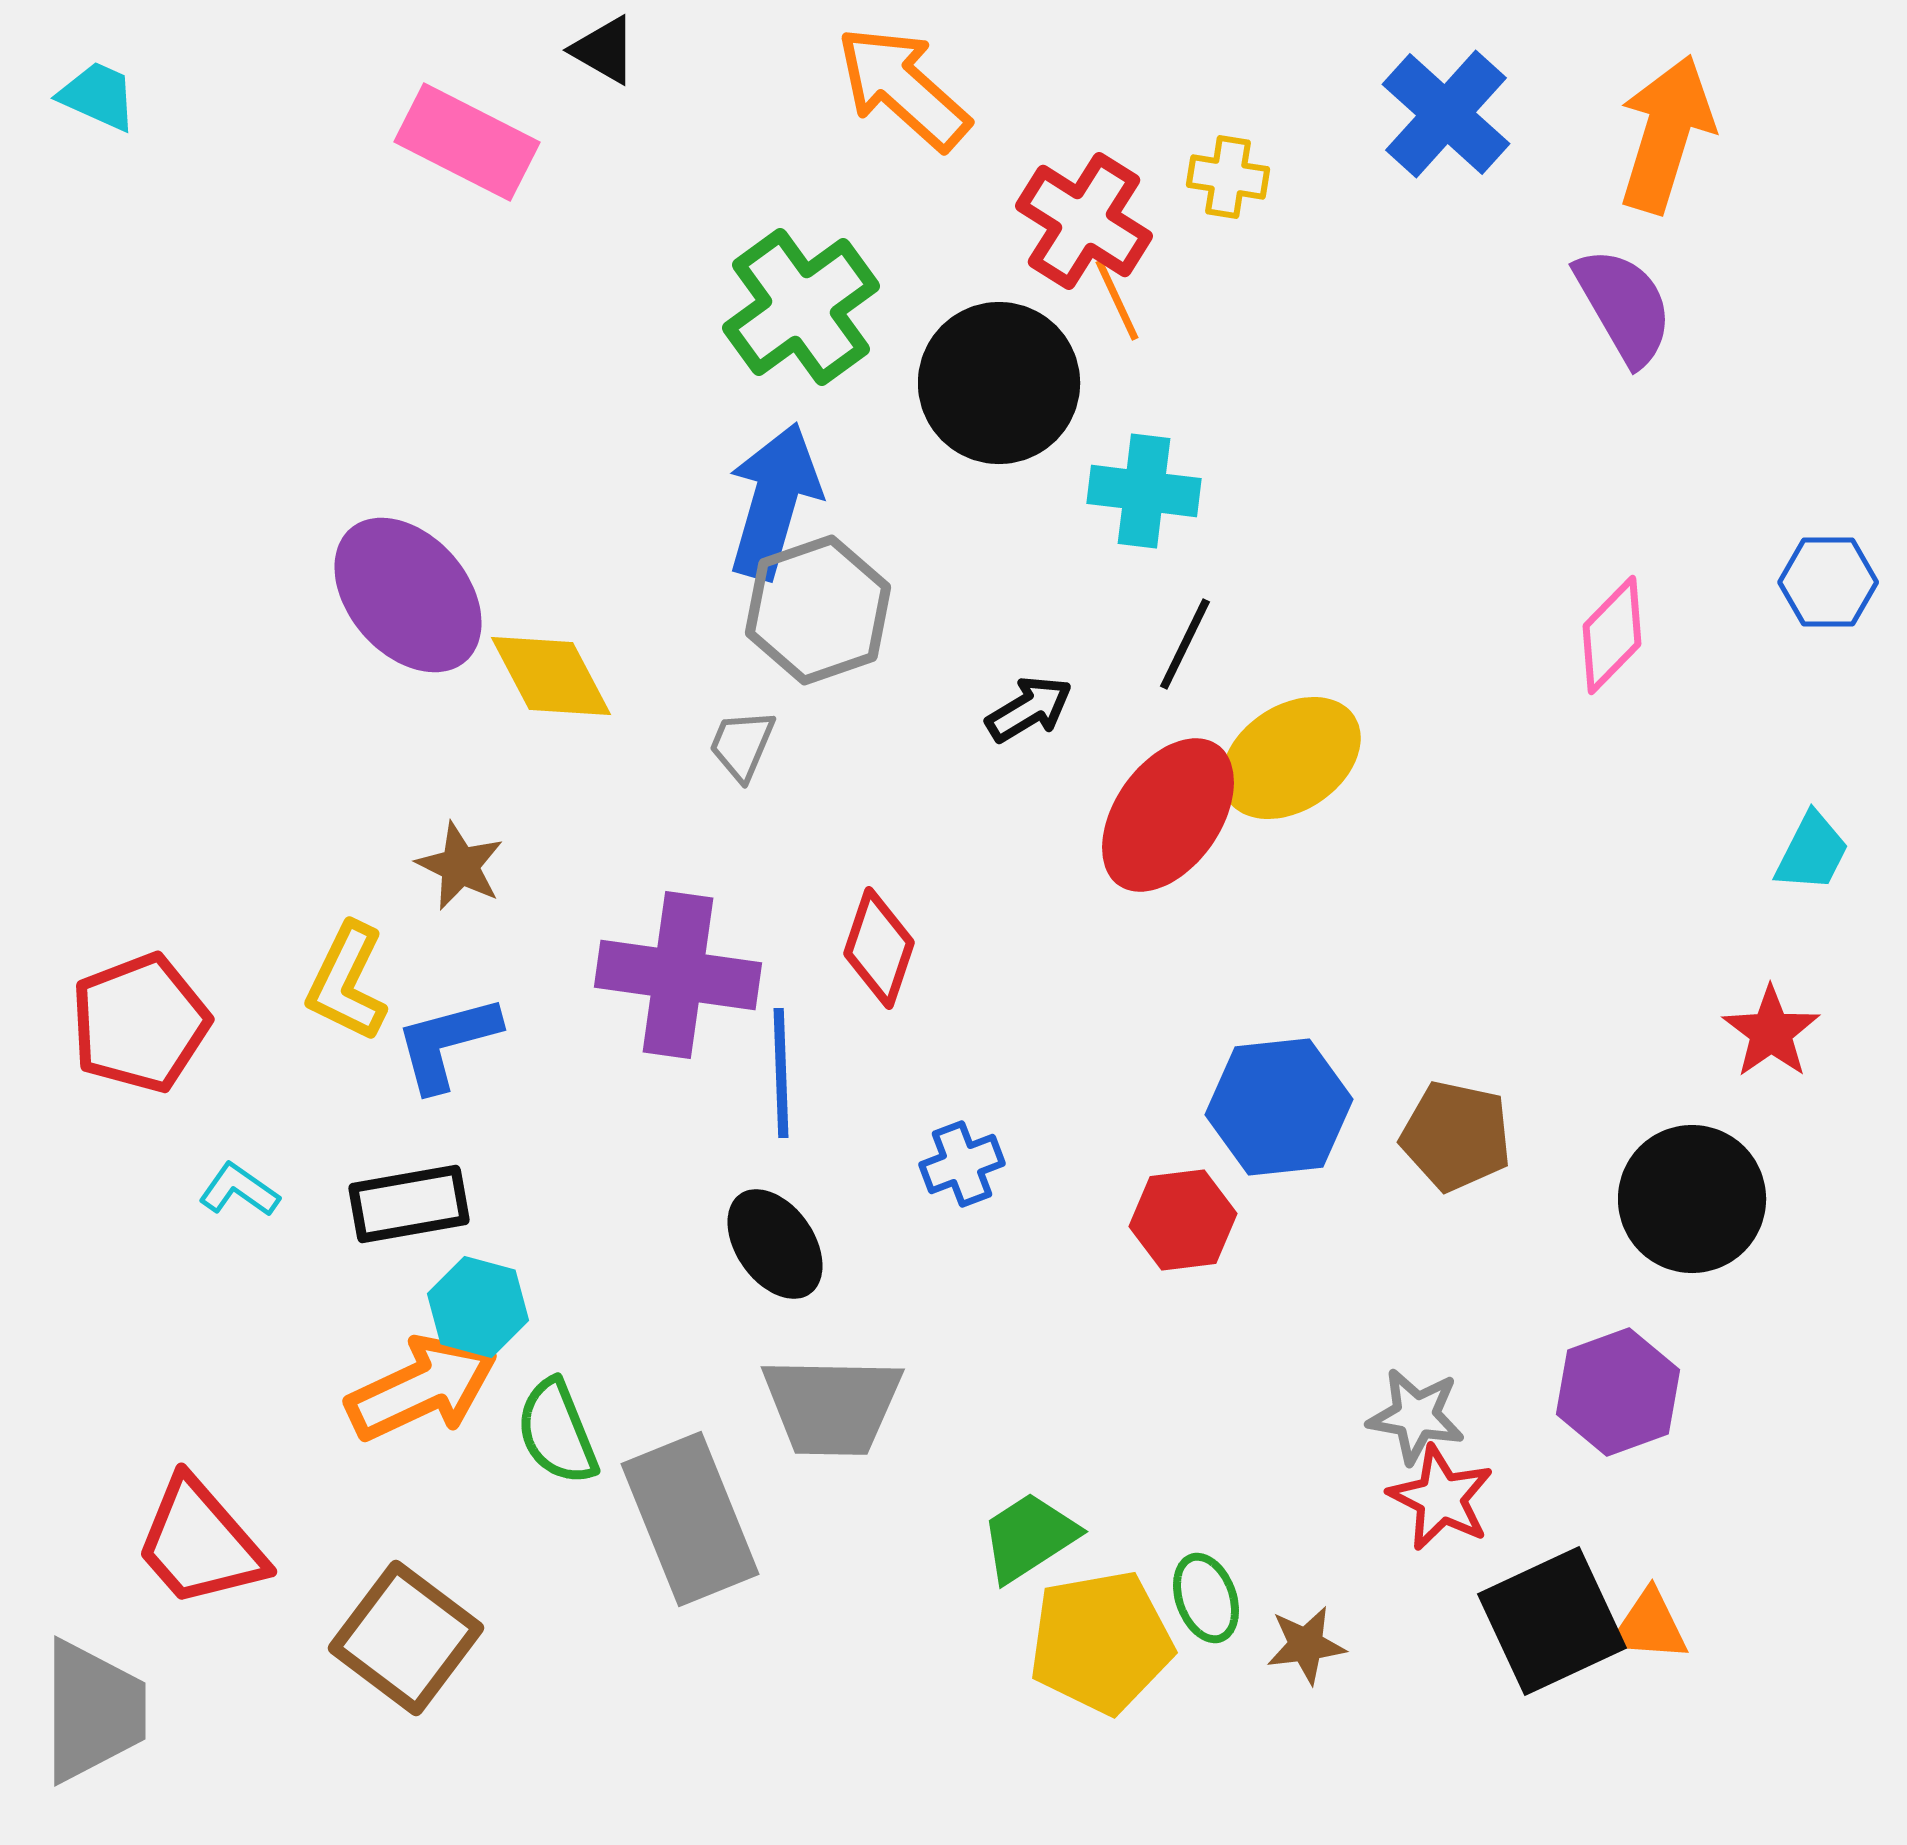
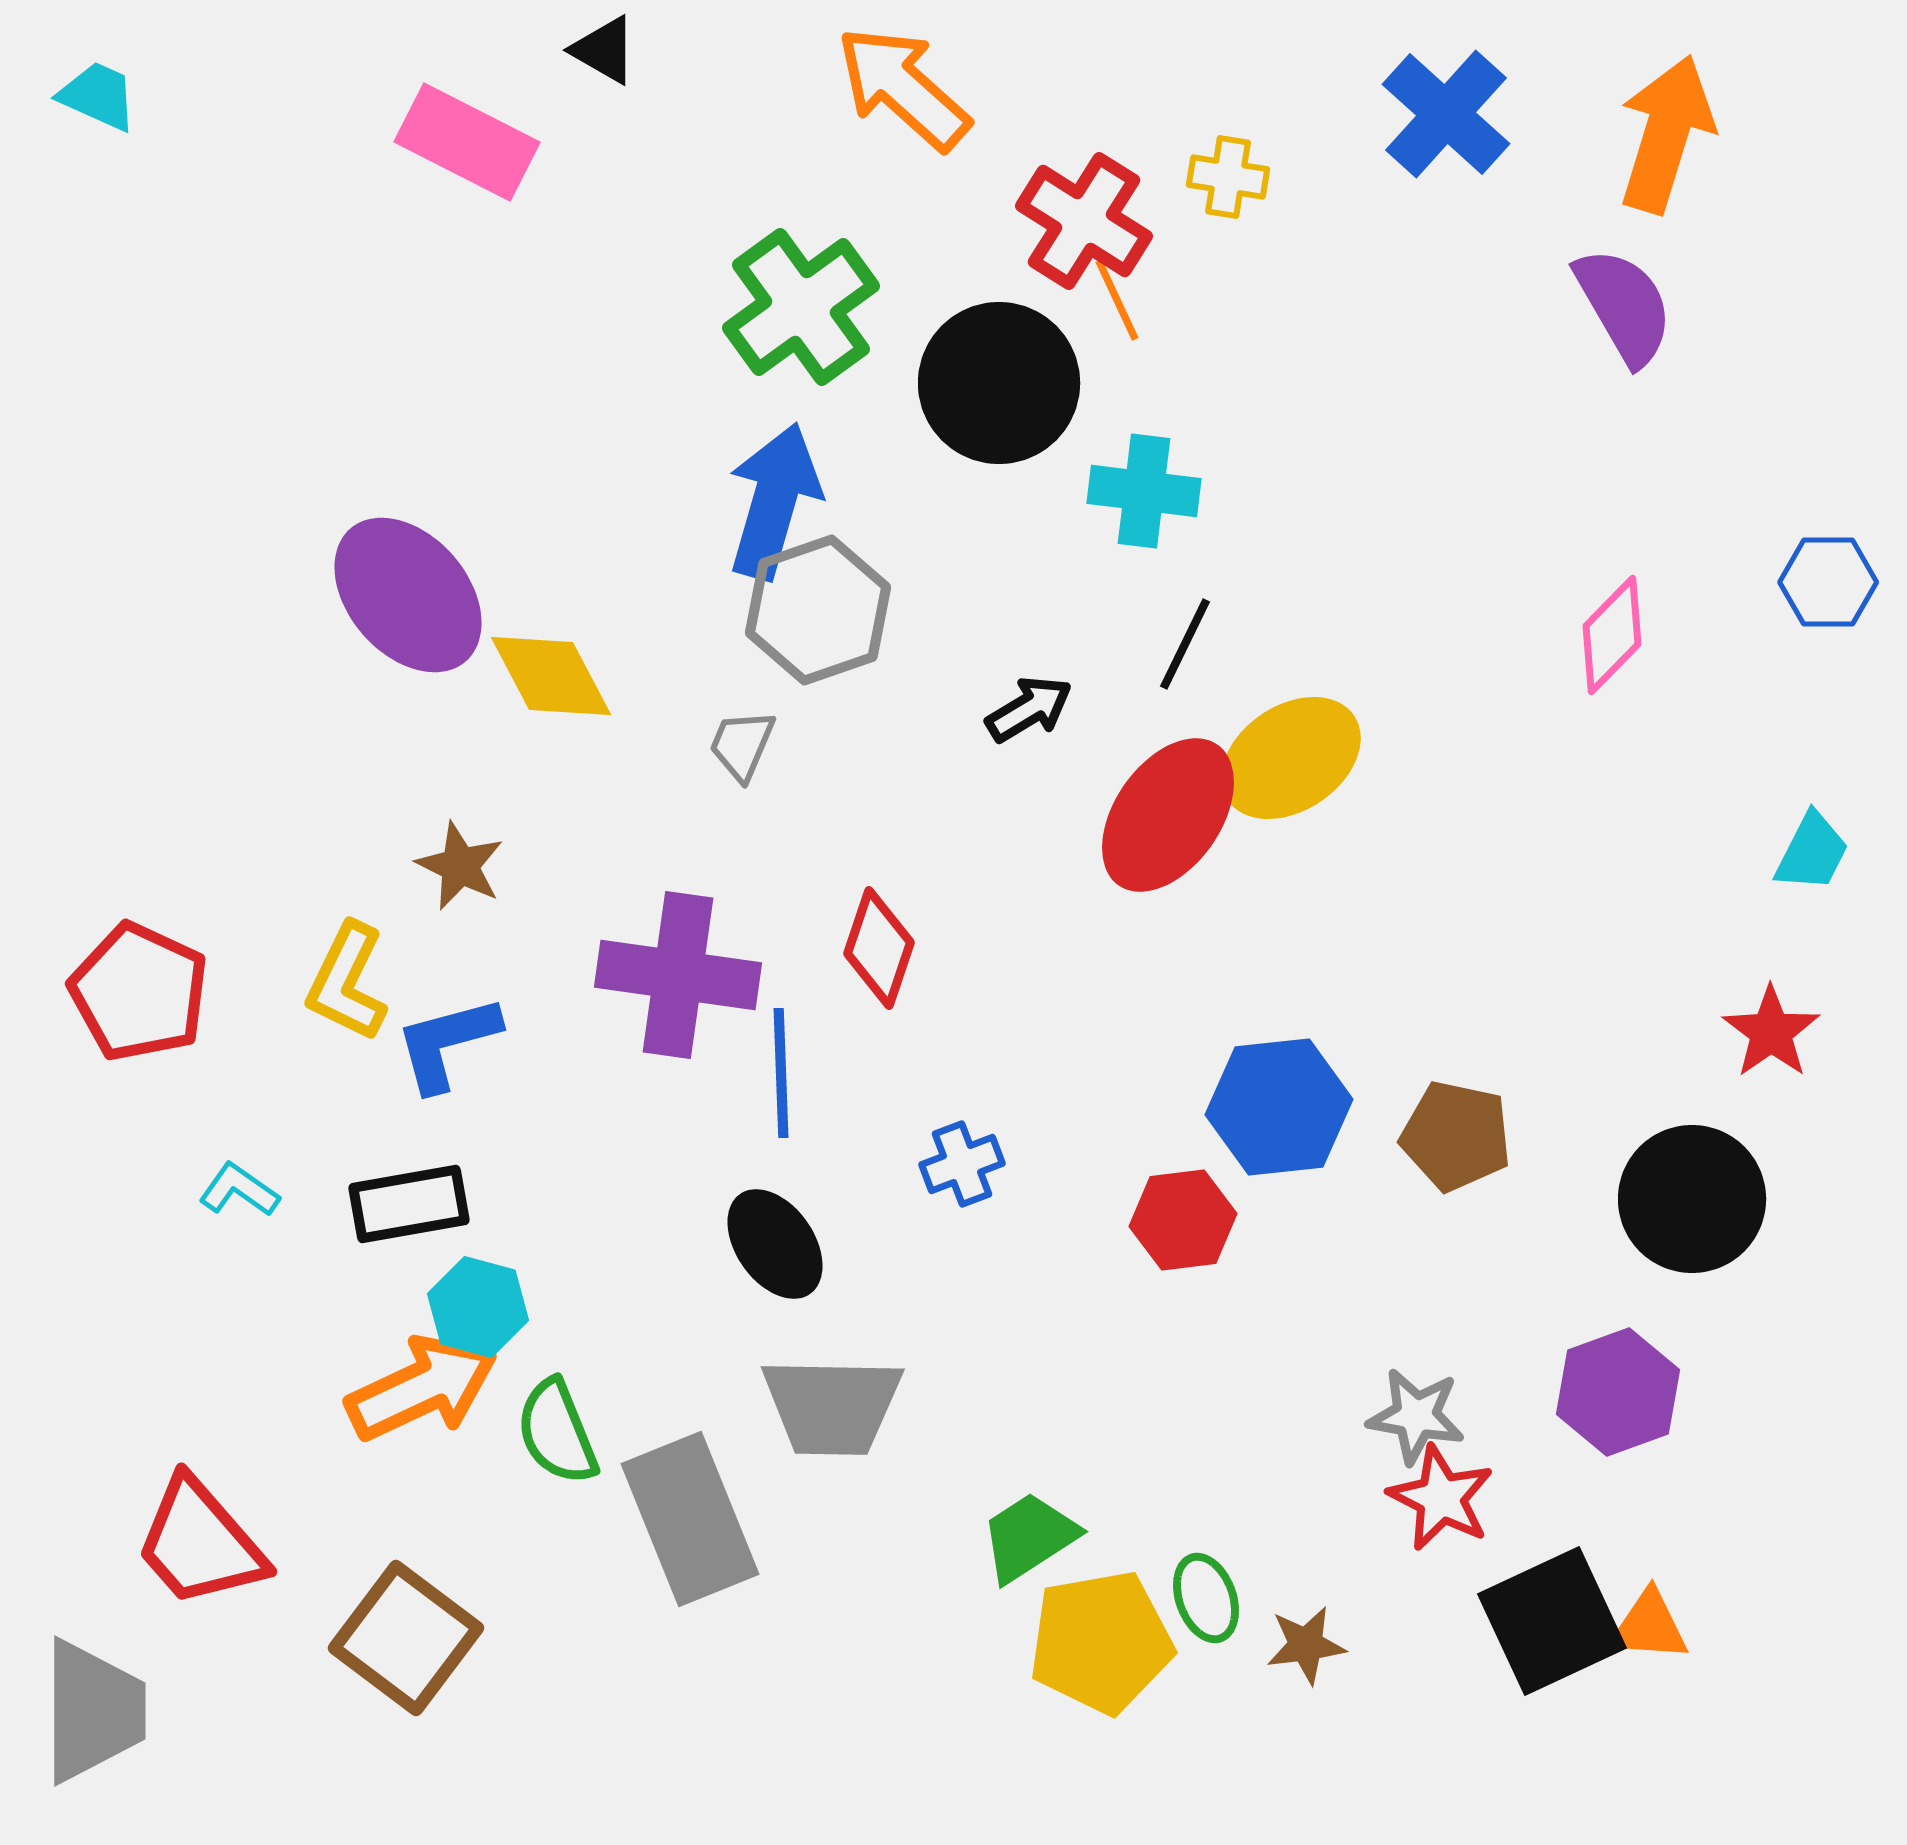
red pentagon at (140, 1023): moved 1 px left, 31 px up; rotated 26 degrees counterclockwise
